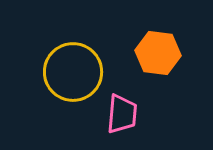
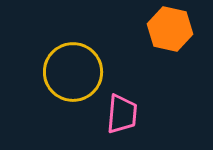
orange hexagon: moved 12 px right, 24 px up; rotated 6 degrees clockwise
